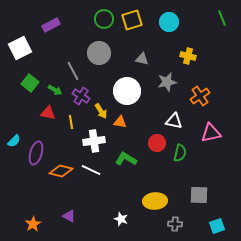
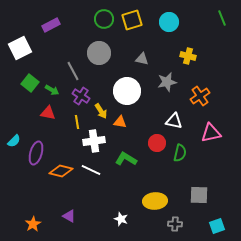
green arrow: moved 3 px left
yellow line: moved 6 px right
